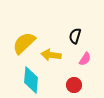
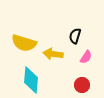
yellow semicircle: rotated 120 degrees counterclockwise
yellow arrow: moved 2 px right, 1 px up
pink semicircle: moved 1 px right, 2 px up
red circle: moved 8 px right
